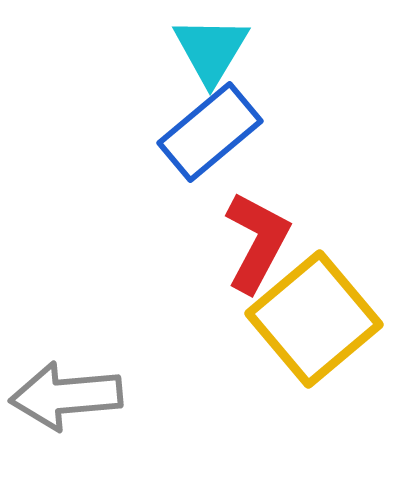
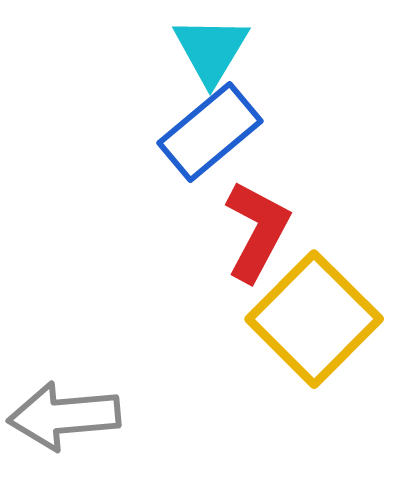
red L-shape: moved 11 px up
yellow square: rotated 5 degrees counterclockwise
gray arrow: moved 2 px left, 20 px down
